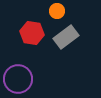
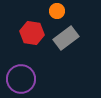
gray rectangle: moved 1 px down
purple circle: moved 3 px right
